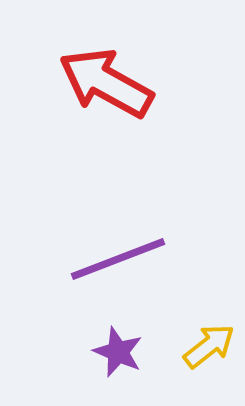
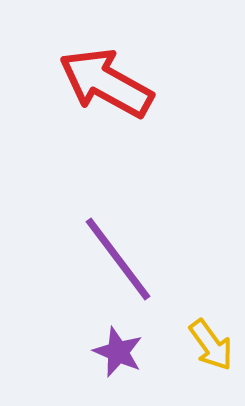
purple line: rotated 74 degrees clockwise
yellow arrow: moved 2 px right, 1 px up; rotated 92 degrees clockwise
